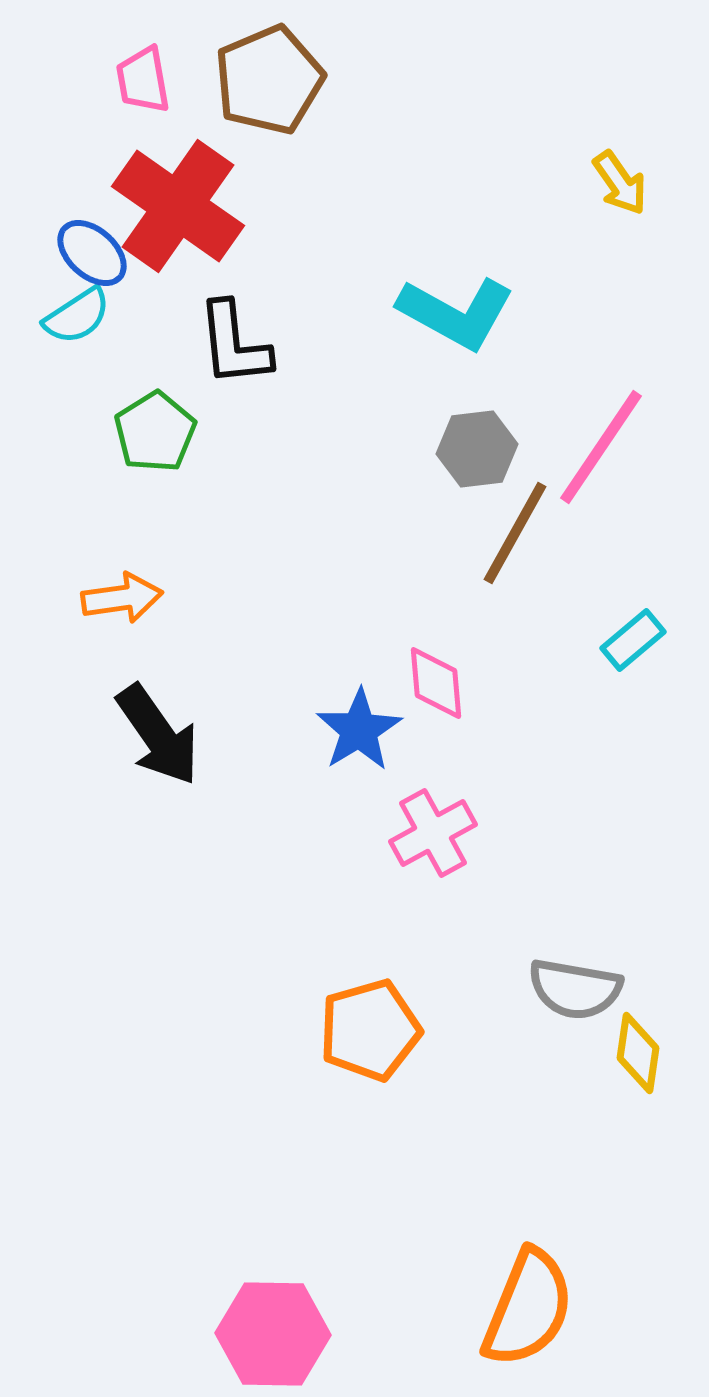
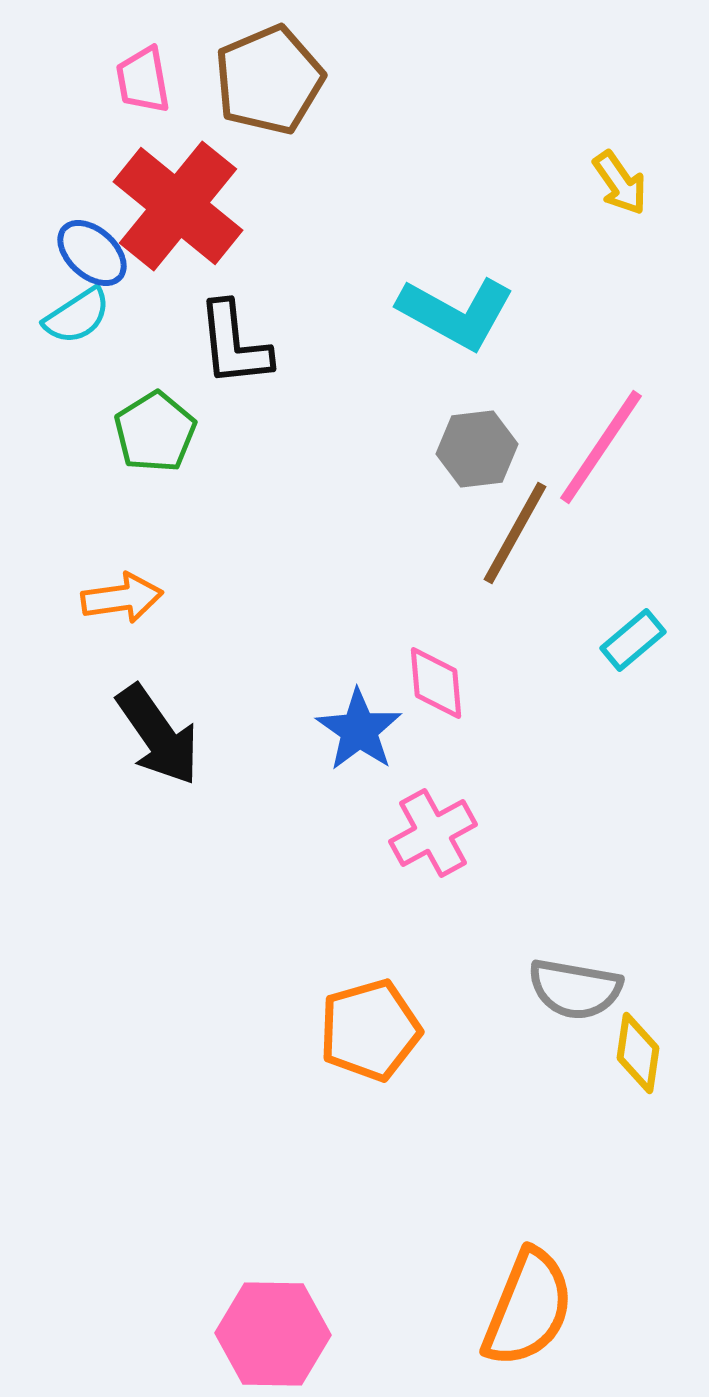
red cross: rotated 4 degrees clockwise
blue star: rotated 6 degrees counterclockwise
